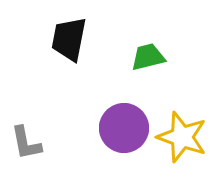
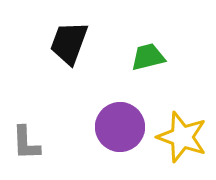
black trapezoid: moved 4 px down; rotated 9 degrees clockwise
purple circle: moved 4 px left, 1 px up
gray L-shape: rotated 9 degrees clockwise
